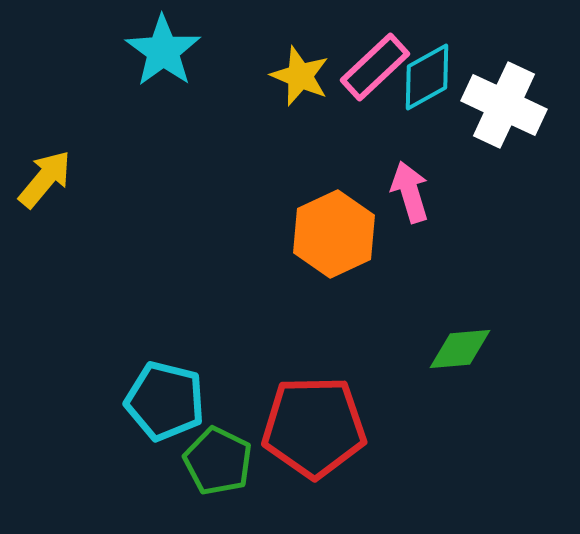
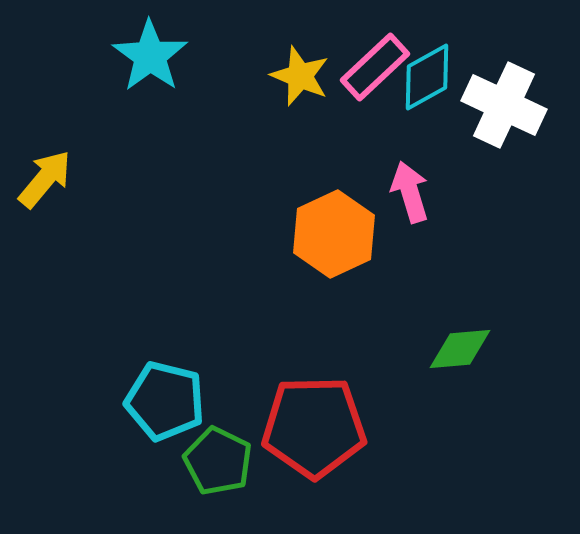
cyan star: moved 13 px left, 5 px down
